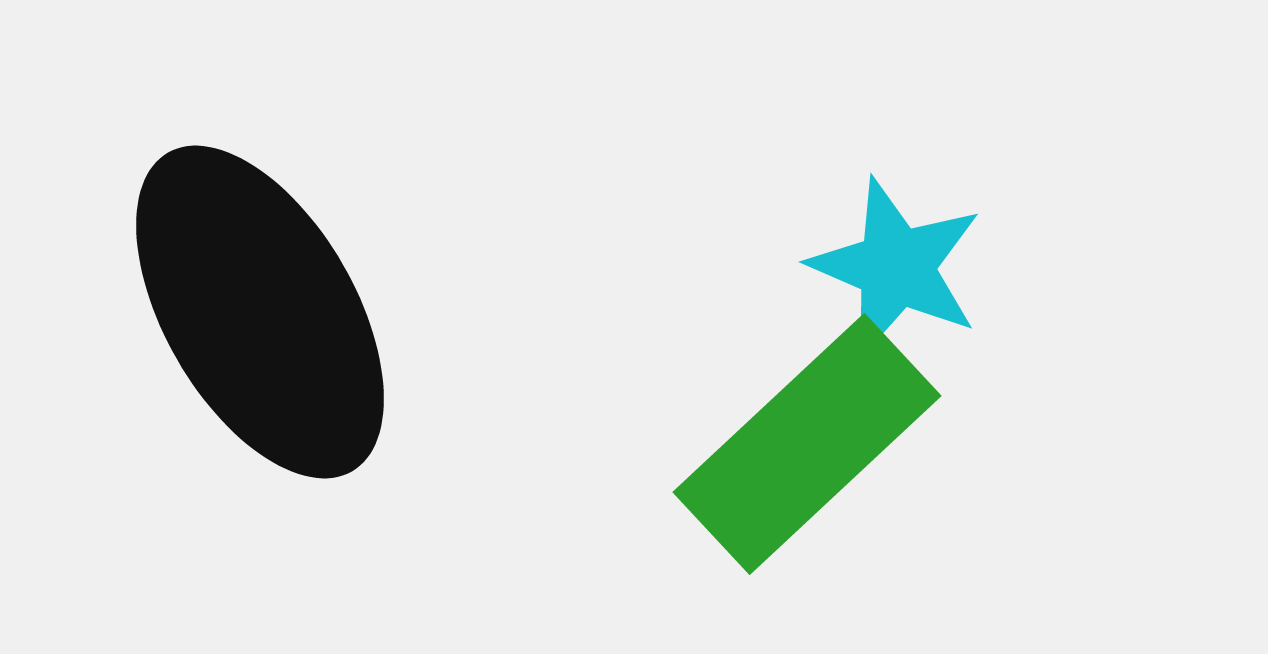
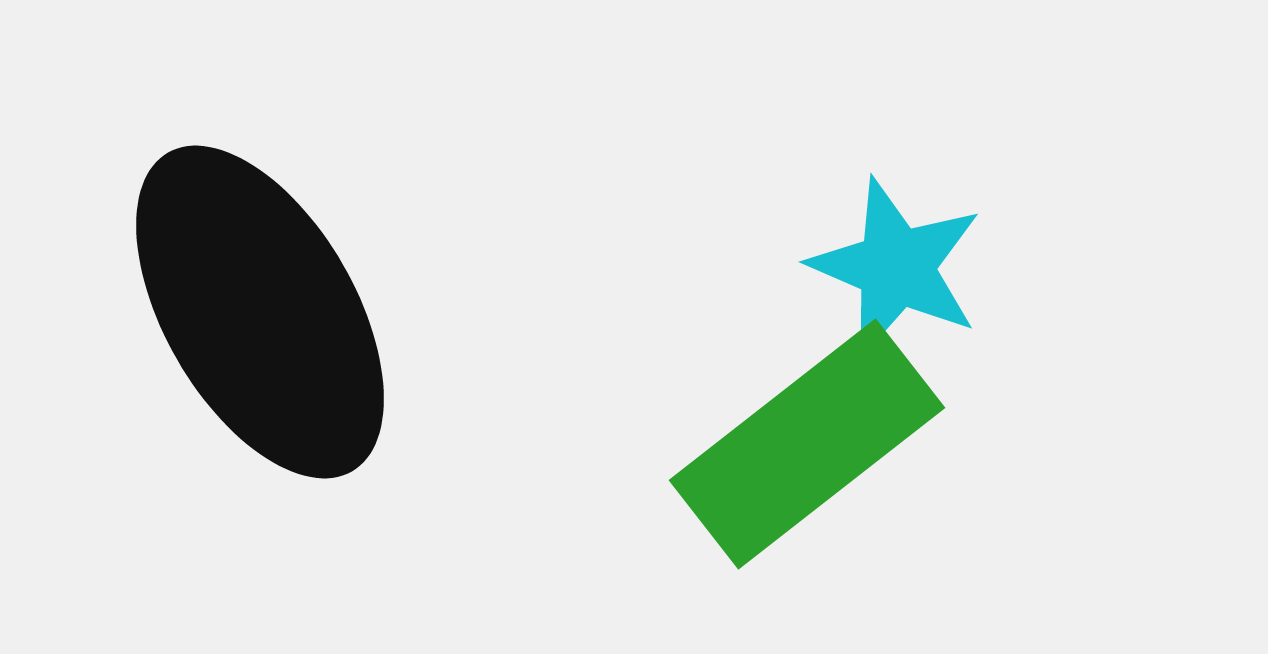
green rectangle: rotated 5 degrees clockwise
